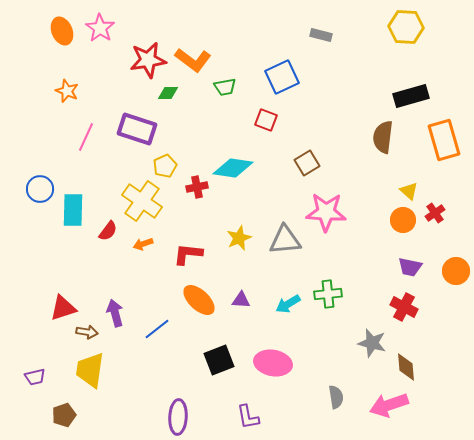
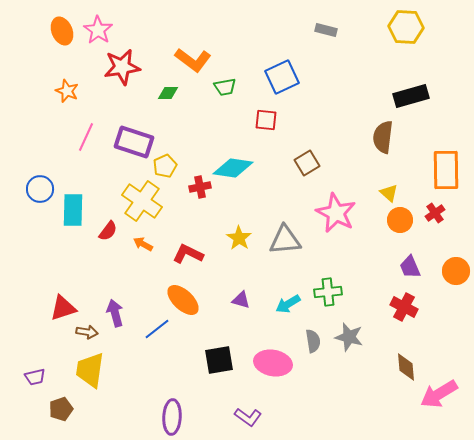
pink star at (100, 28): moved 2 px left, 2 px down
gray rectangle at (321, 35): moved 5 px right, 5 px up
red star at (148, 60): moved 26 px left, 7 px down
red square at (266, 120): rotated 15 degrees counterclockwise
purple rectangle at (137, 129): moved 3 px left, 13 px down
orange rectangle at (444, 140): moved 2 px right, 30 px down; rotated 15 degrees clockwise
red cross at (197, 187): moved 3 px right
yellow triangle at (409, 191): moved 20 px left, 2 px down
pink star at (326, 212): moved 10 px right, 1 px down; rotated 24 degrees clockwise
orange circle at (403, 220): moved 3 px left
yellow star at (239, 238): rotated 15 degrees counterclockwise
orange arrow at (143, 244): rotated 48 degrees clockwise
red L-shape at (188, 254): rotated 20 degrees clockwise
purple trapezoid at (410, 267): rotated 55 degrees clockwise
green cross at (328, 294): moved 2 px up
orange ellipse at (199, 300): moved 16 px left
purple triangle at (241, 300): rotated 12 degrees clockwise
gray star at (372, 343): moved 23 px left, 6 px up
black square at (219, 360): rotated 12 degrees clockwise
gray semicircle at (336, 397): moved 23 px left, 56 px up
pink arrow at (389, 405): moved 50 px right, 11 px up; rotated 12 degrees counterclockwise
brown pentagon at (64, 415): moved 3 px left, 6 px up
purple ellipse at (178, 417): moved 6 px left
purple L-shape at (248, 417): rotated 44 degrees counterclockwise
